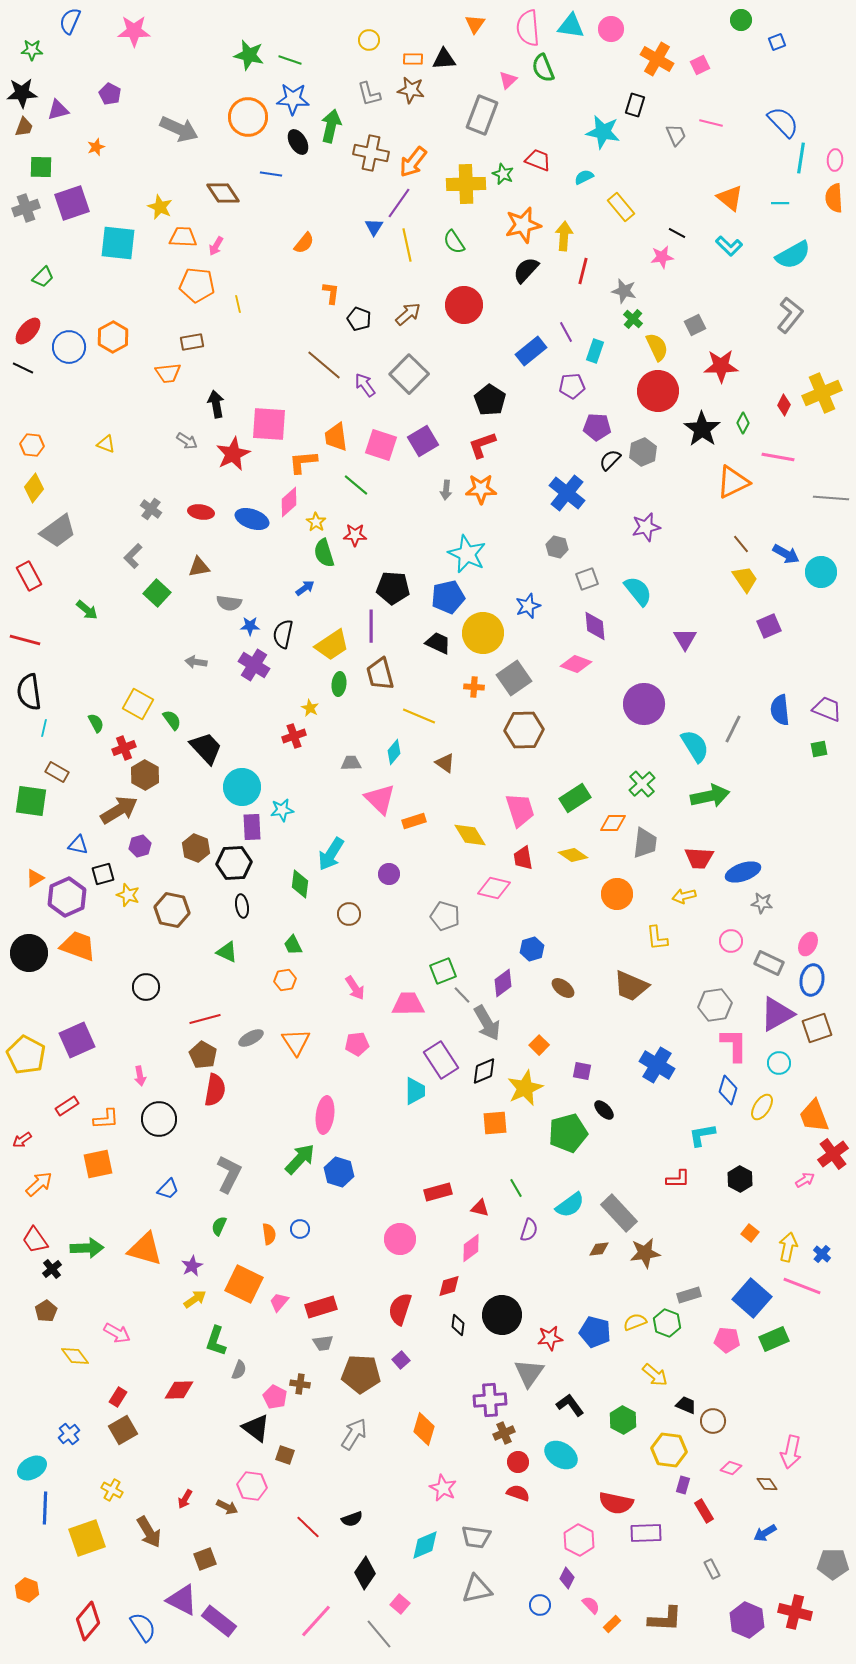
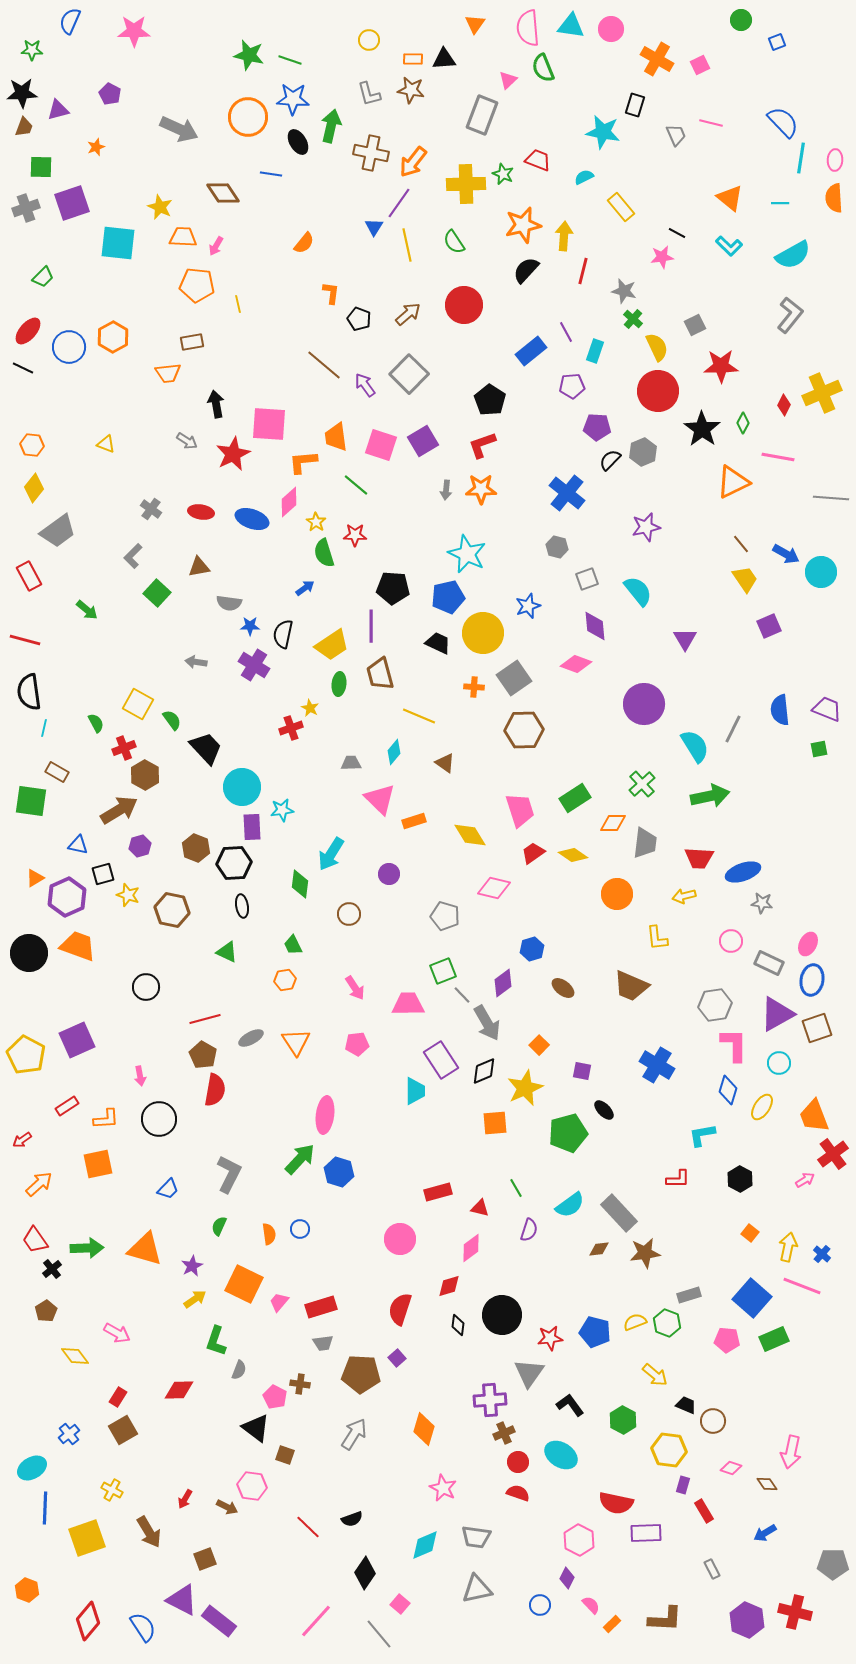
red cross at (294, 736): moved 3 px left, 8 px up
red trapezoid at (523, 858): moved 10 px right, 5 px up; rotated 65 degrees clockwise
purple square at (401, 1360): moved 4 px left, 2 px up
